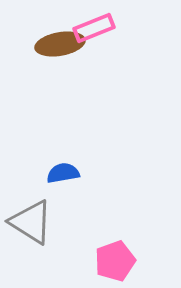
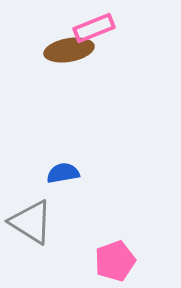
brown ellipse: moved 9 px right, 6 px down
